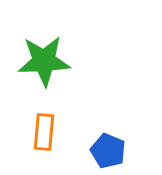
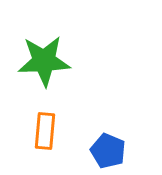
orange rectangle: moved 1 px right, 1 px up
